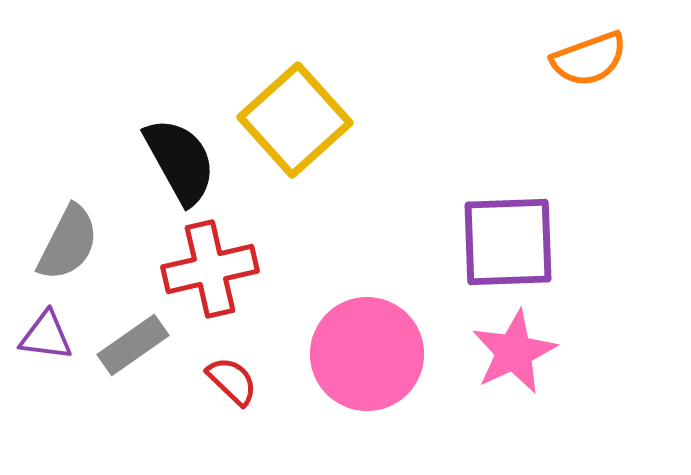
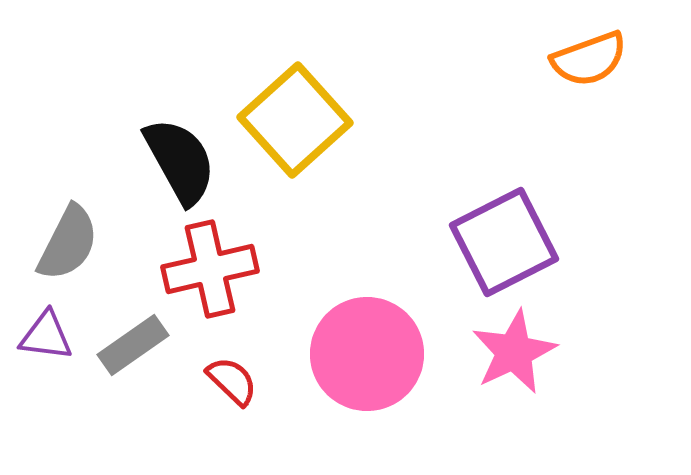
purple square: moved 4 px left; rotated 25 degrees counterclockwise
